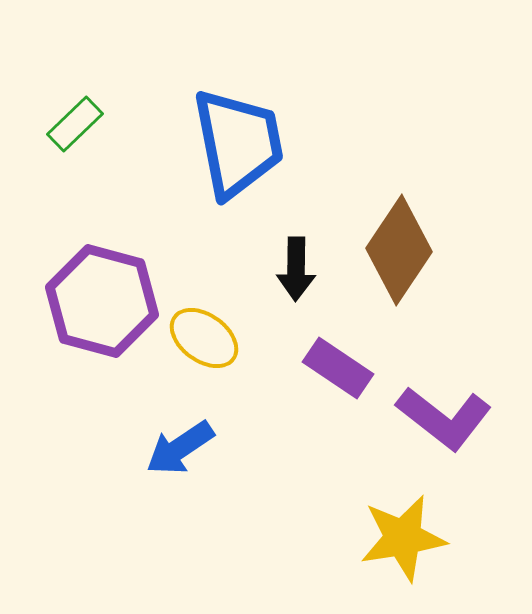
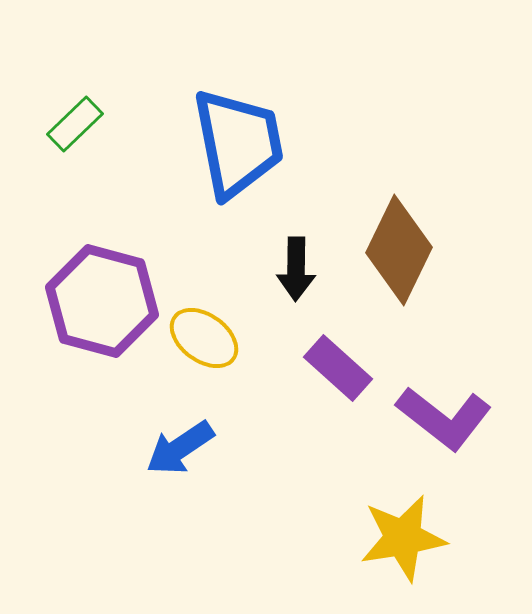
brown diamond: rotated 8 degrees counterclockwise
purple rectangle: rotated 8 degrees clockwise
